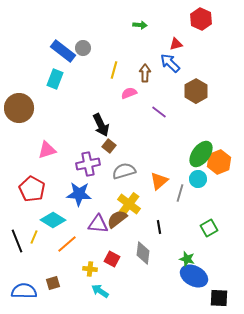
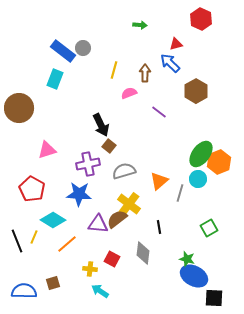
black square at (219, 298): moved 5 px left
